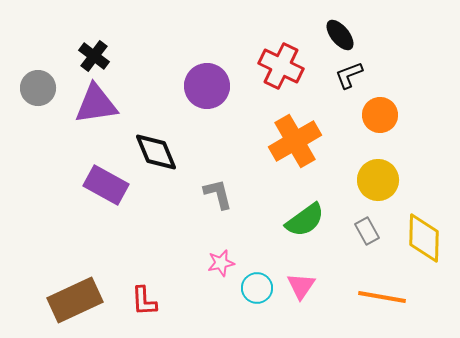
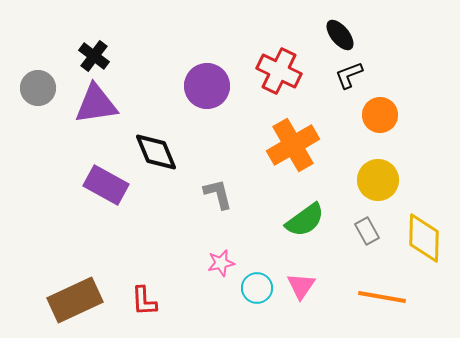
red cross: moved 2 px left, 5 px down
orange cross: moved 2 px left, 4 px down
